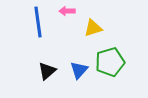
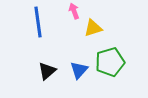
pink arrow: moved 7 px right; rotated 70 degrees clockwise
